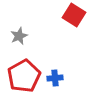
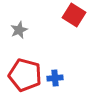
gray star: moved 6 px up
red pentagon: moved 1 px right, 1 px up; rotated 28 degrees counterclockwise
